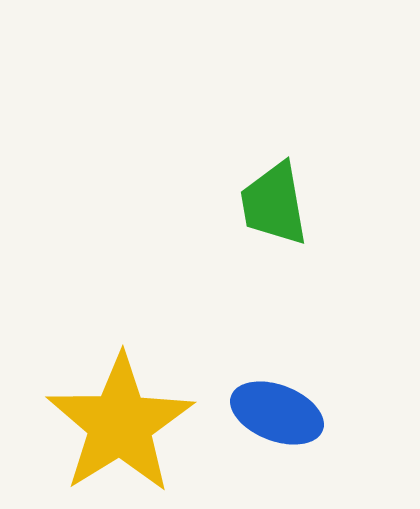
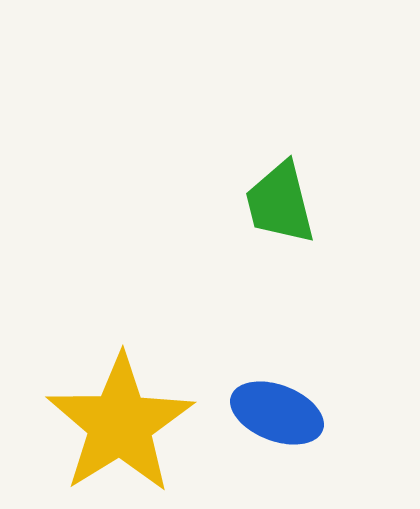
green trapezoid: moved 6 px right, 1 px up; rotated 4 degrees counterclockwise
